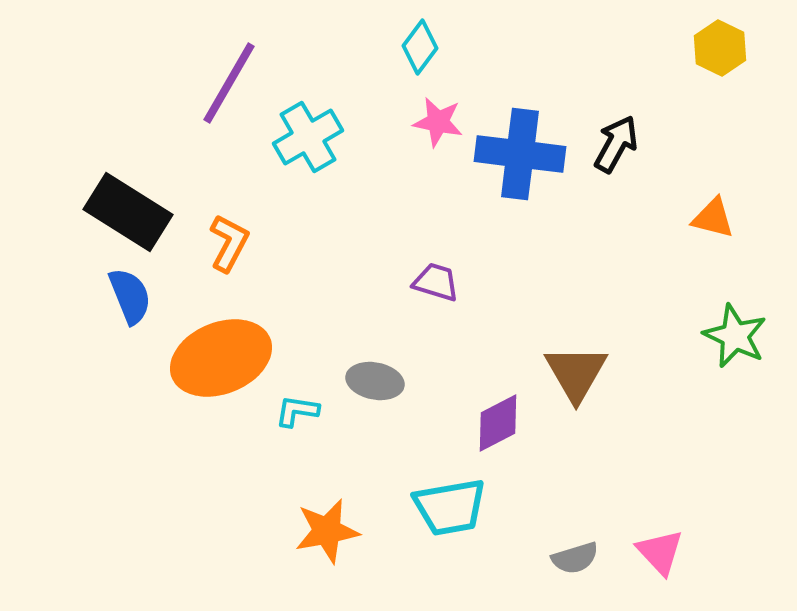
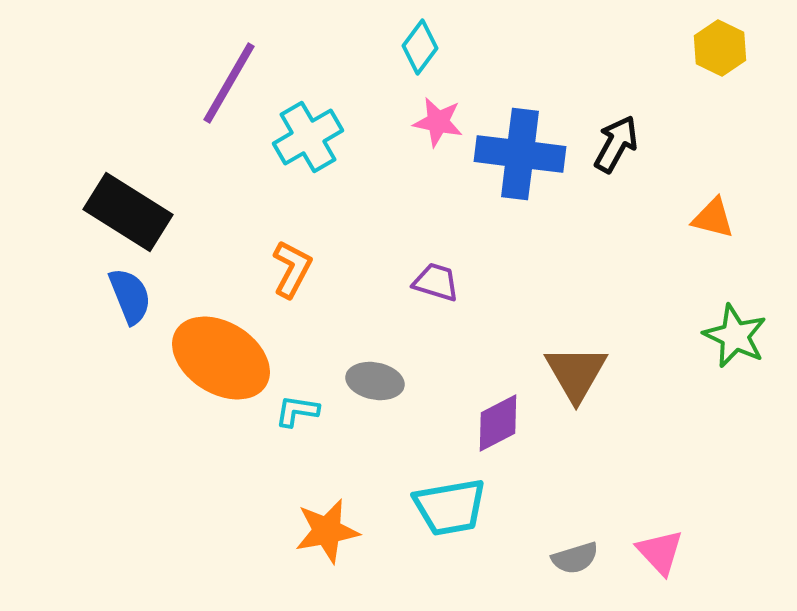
orange L-shape: moved 63 px right, 26 px down
orange ellipse: rotated 54 degrees clockwise
